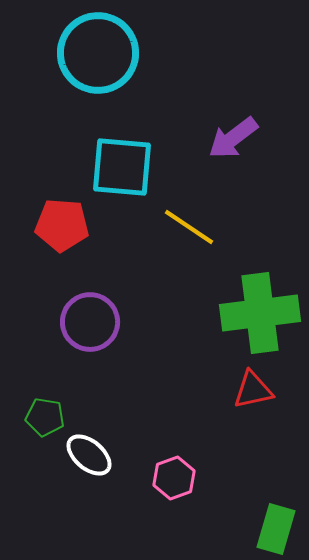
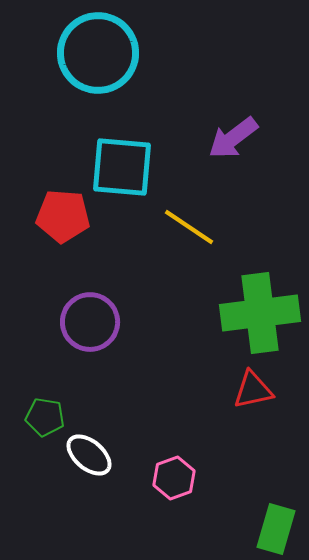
red pentagon: moved 1 px right, 9 px up
